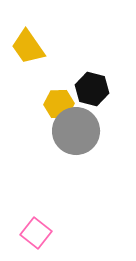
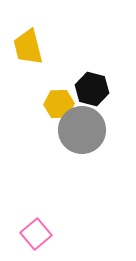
yellow trapezoid: rotated 21 degrees clockwise
gray circle: moved 6 px right, 1 px up
pink square: moved 1 px down; rotated 12 degrees clockwise
